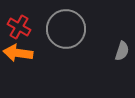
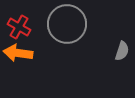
gray circle: moved 1 px right, 5 px up
